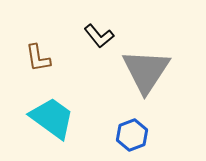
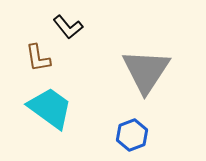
black L-shape: moved 31 px left, 9 px up
cyan trapezoid: moved 2 px left, 10 px up
